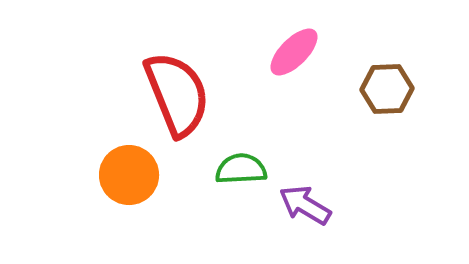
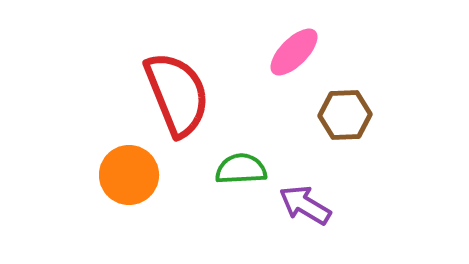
brown hexagon: moved 42 px left, 26 px down
